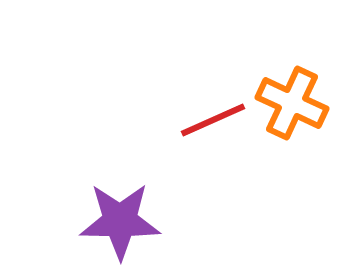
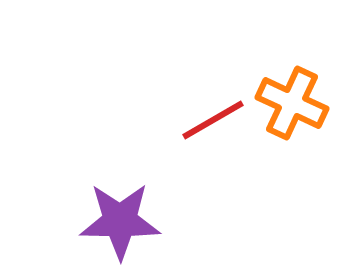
red line: rotated 6 degrees counterclockwise
